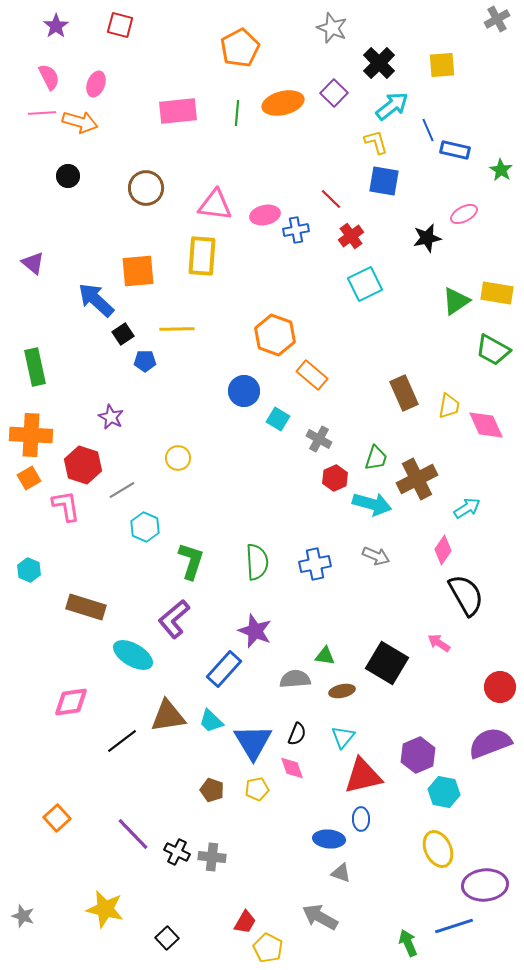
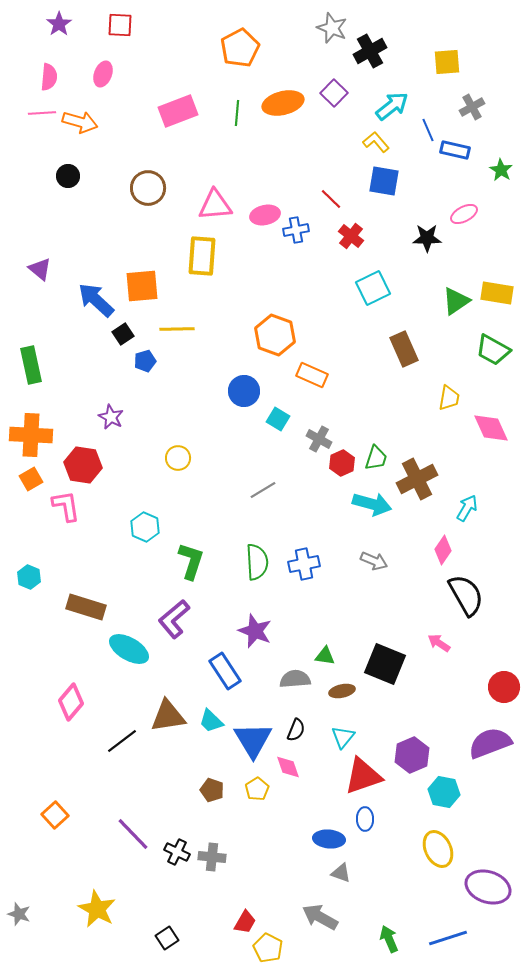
gray cross at (497, 19): moved 25 px left, 88 px down
red square at (120, 25): rotated 12 degrees counterclockwise
purple star at (56, 26): moved 3 px right, 2 px up
black cross at (379, 63): moved 9 px left, 12 px up; rotated 16 degrees clockwise
yellow square at (442, 65): moved 5 px right, 3 px up
pink semicircle at (49, 77): rotated 32 degrees clockwise
pink ellipse at (96, 84): moved 7 px right, 10 px up
pink rectangle at (178, 111): rotated 15 degrees counterclockwise
yellow L-shape at (376, 142): rotated 24 degrees counterclockwise
brown circle at (146, 188): moved 2 px right
pink triangle at (215, 205): rotated 12 degrees counterclockwise
red cross at (351, 236): rotated 15 degrees counterclockwise
black star at (427, 238): rotated 12 degrees clockwise
purple triangle at (33, 263): moved 7 px right, 6 px down
orange square at (138, 271): moved 4 px right, 15 px down
cyan square at (365, 284): moved 8 px right, 4 px down
blue pentagon at (145, 361): rotated 15 degrees counterclockwise
green rectangle at (35, 367): moved 4 px left, 2 px up
orange rectangle at (312, 375): rotated 16 degrees counterclockwise
brown rectangle at (404, 393): moved 44 px up
yellow trapezoid at (449, 406): moved 8 px up
pink diamond at (486, 425): moved 5 px right, 3 px down
red hexagon at (83, 465): rotated 9 degrees counterclockwise
orange square at (29, 478): moved 2 px right, 1 px down
red hexagon at (335, 478): moved 7 px right, 15 px up
gray line at (122, 490): moved 141 px right
cyan arrow at (467, 508): rotated 28 degrees counterclockwise
gray arrow at (376, 556): moved 2 px left, 5 px down
blue cross at (315, 564): moved 11 px left
cyan hexagon at (29, 570): moved 7 px down
cyan ellipse at (133, 655): moved 4 px left, 6 px up
black square at (387, 663): moved 2 px left, 1 px down; rotated 9 degrees counterclockwise
blue rectangle at (224, 669): moved 1 px right, 2 px down; rotated 75 degrees counterclockwise
red circle at (500, 687): moved 4 px right
pink diamond at (71, 702): rotated 42 degrees counterclockwise
black semicircle at (297, 734): moved 1 px left, 4 px up
blue triangle at (253, 742): moved 2 px up
purple hexagon at (418, 755): moved 6 px left
pink diamond at (292, 768): moved 4 px left, 1 px up
red triangle at (363, 776): rotated 6 degrees counterclockwise
yellow pentagon at (257, 789): rotated 20 degrees counterclockwise
orange square at (57, 818): moved 2 px left, 3 px up
blue ellipse at (361, 819): moved 4 px right
purple ellipse at (485, 885): moved 3 px right, 2 px down; rotated 24 degrees clockwise
yellow star at (105, 909): moved 8 px left; rotated 15 degrees clockwise
gray star at (23, 916): moved 4 px left, 2 px up
blue line at (454, 926): moved 6 px left, 12 px down
black square at (167, 938): rotated 10 degrees clockwise
green arrow at (408, 943): moved 19 px left, 4 px up
